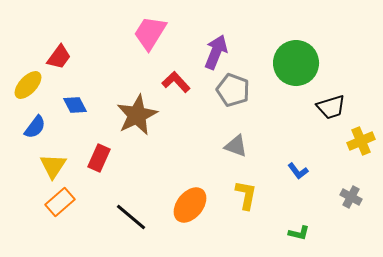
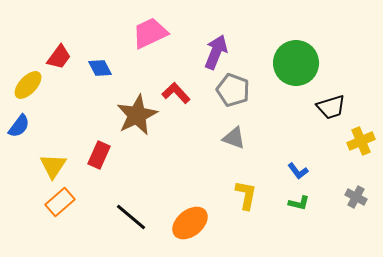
pink trapezoid: rotated 33 degrees clockwise
red L-shape: moved 11 px down
blue diamond: moved 25 px right, 37 px up
blue semicircle: moved 16 px left, 1 px up
gray triangle: moved 2 px left, 8 px up
red rectangle: moved 3 px up
gray cross: moved 5 px right
orange ellipse: moved 18 px down; rotated 12 degrees clockwise
green L-shape: moved 30 px up
